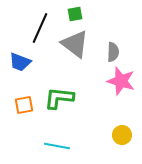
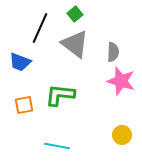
green square: rotated 28 degrees counterclockwise
green L-shape: moved 1 px right, 3 px up
